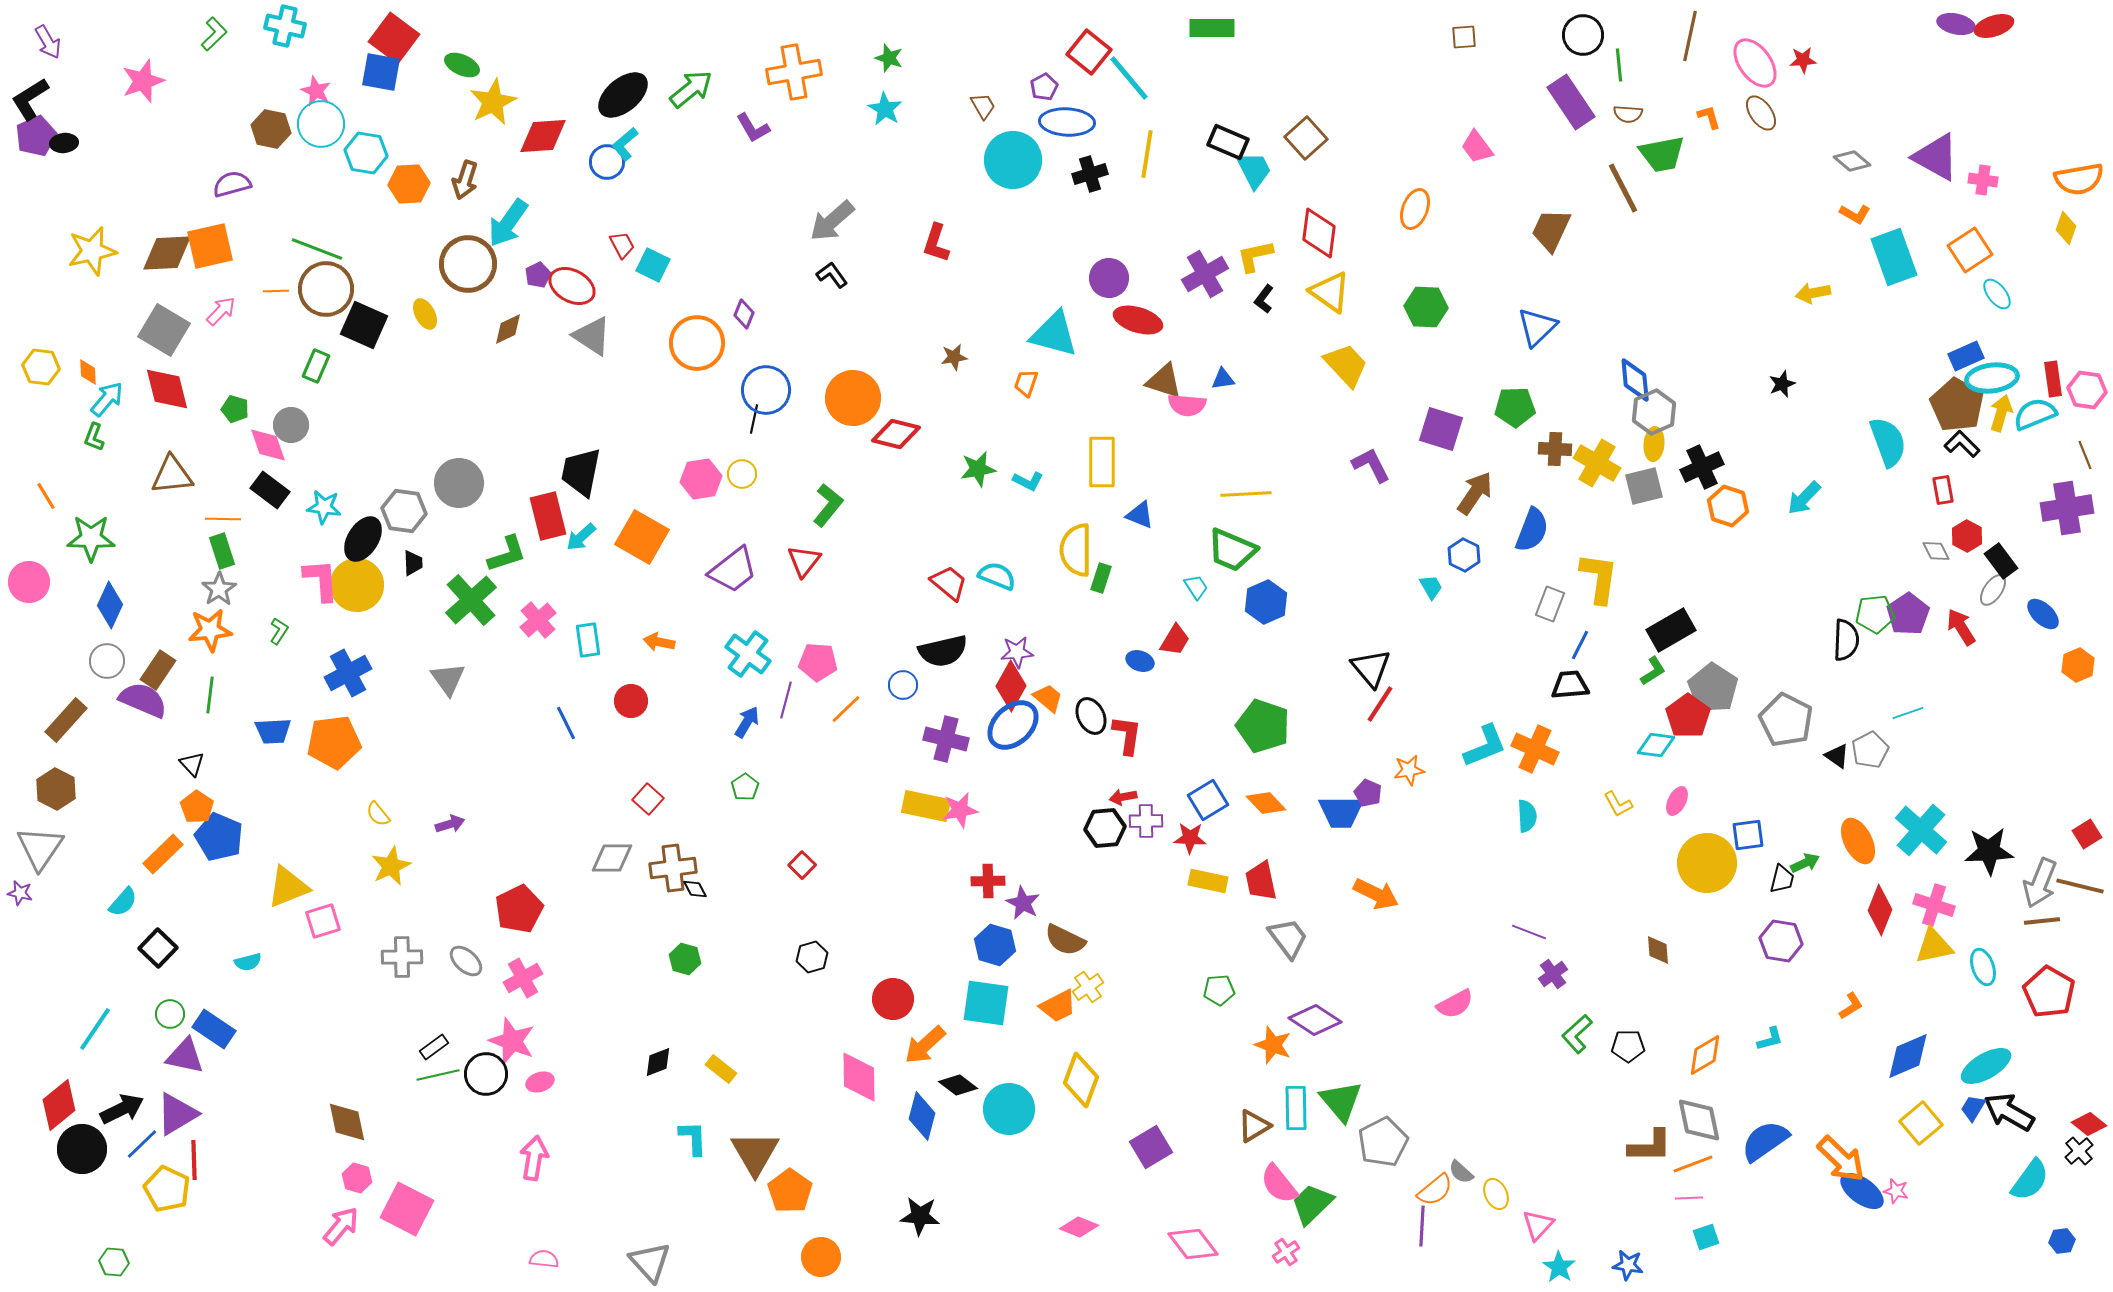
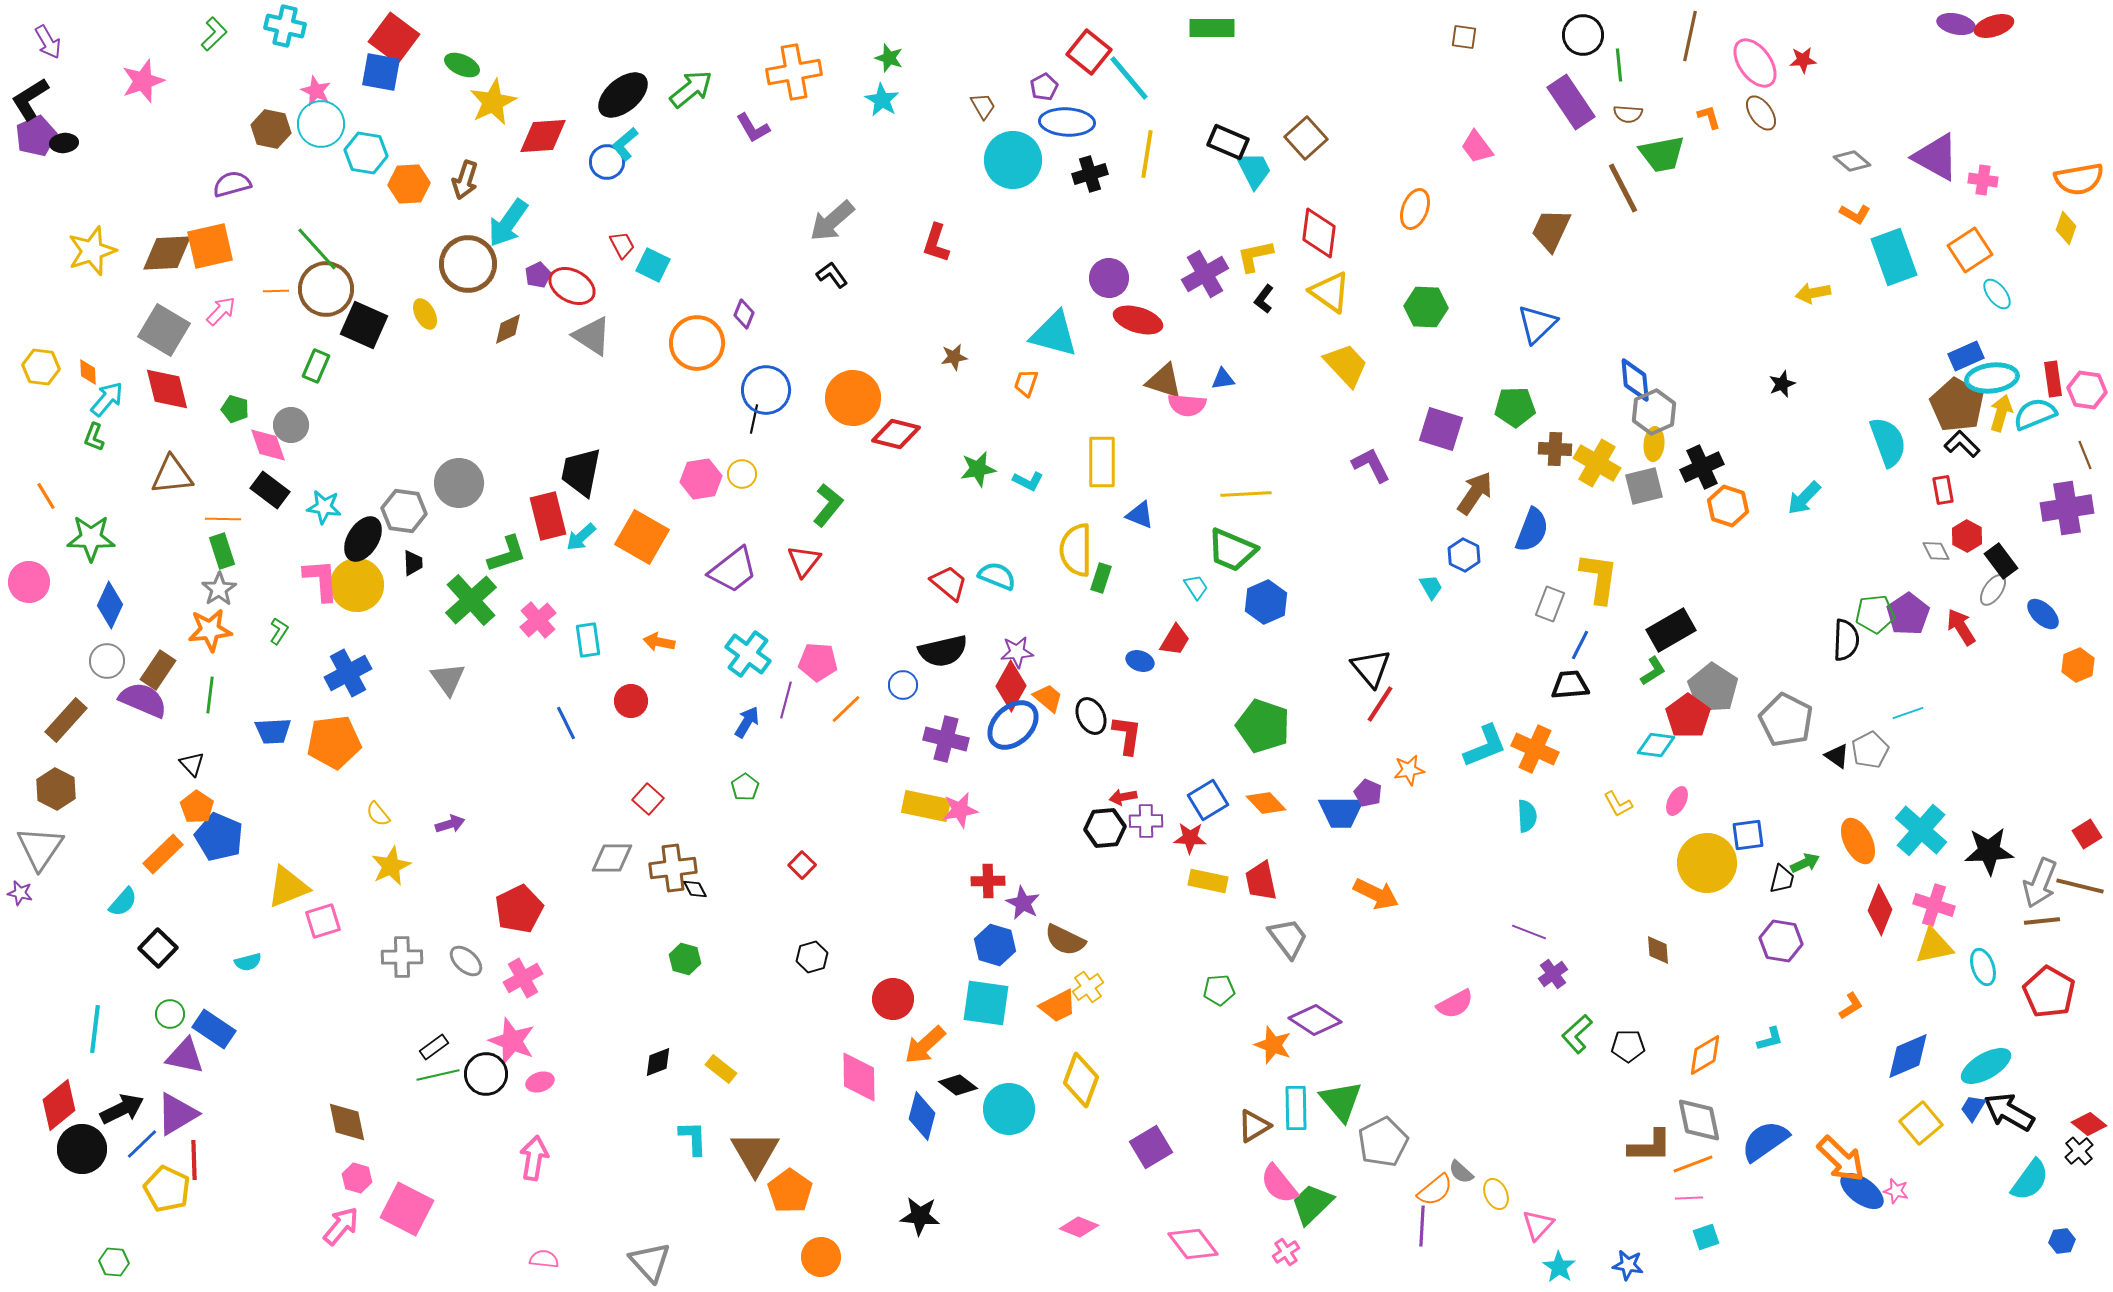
brown square at (1464, 37): rotated 12 degrees clockwise
cyan star at (885, 109): moved 3 px left, 9 px up
green line at (317, 249): rotated 27 degrees clockwise
yellow star at (92, 251): rotated 6 degrees counterclockwise
blue triangle at (1537, 327): moved 3 px up
cyan line at (95, 1029): rotated 27 degrees counterclockwise
